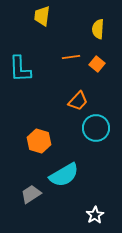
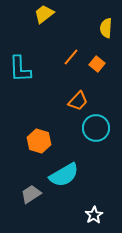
yellow trapezoid: moved 2 px right, 2 px up; rotated 45 degrees clockwise
yellow semicircle: moved 8 px right, 1 px up
orange line: rotated 42 degrees counterclockwise
white star: moved 1 px left
